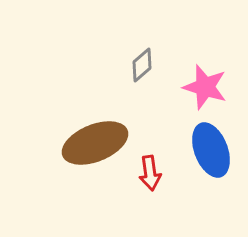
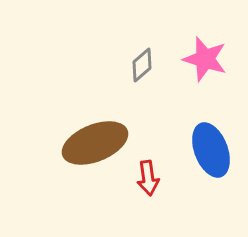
pink star: moved 28 px up
red arrow: moved 2 px left, 5 px down
